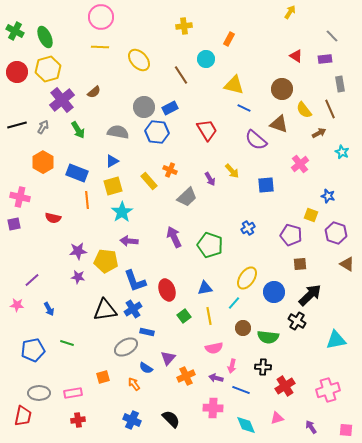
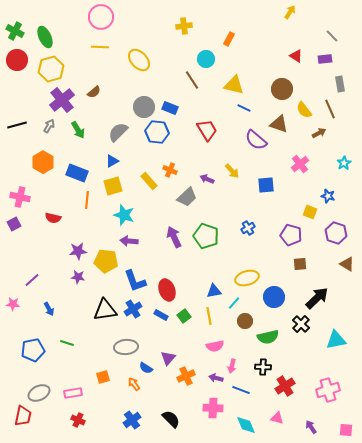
yellow hexagon at (48, 69): moved 3 px right
red circle at (17, 72): moved 12 px up
brown line at (181, 75): moved 11 px right, 5 px down
blue rectangle at (170, 108): rotated 49 degrees clockwise
gray arrow at (43, 127): moved 6 px right, 1 px up
gray semicircle at (118, 132): rotated 55 degrees counterclockwise
cyan star at (342, 152): moved 2 px right, 11 px down; rotated 16 degrees clockwise
purple arrow at (210, 179): moved 3 px left; rotated 144 degrees clockwise
orange line at (87, 200): rotated 12 degrees clockwise
cyan star at (122, 212): moved 2 px right, 3 px down; rotated 20 degrees counterclockwise
yellow square at (311, 215): moved 1 px left, 3 px up
purple square at (14, 224): rotated 16 degrees counterclockwise
green pentagon at (210, 245): moved 4 px left, 9 px up
yellow ellipse at (247, 278): rotated 40 degrees clockwise
blue triangle at (205, 288): moved 9 px right, 3 px down
blue circle at (274, 292): moved 5 px down
black arrow at (310, 295): moved 7 px right, 3 px down
pink star at (17, 305): moved 4 px left, 1 px up
black cross at (297, 321): moved 4 px right, 3 px down; rotated 12 degrees clockwise
brown circle at (243, 328): moved 2 px right, 7 px up
blue rectangle at (147, 332): moved 14 px right, 17 px up; rotated 16 degrees clockwise
green semicircle at (268, 337): rotated 20 degrees counterclockwise
gray ellipse at (126, 347): rotated 25 degrees clockwise
pink semicircle at (214, 348): moved 1 px right, 2 px up
gray ellipse at (39, 393): rotated 25 degrees counterclockwise
pink triangle at (277, 418): rotated 32 degrees clockwise
red cross at (78, 420): rotated 32 degrees clockwise
blue cross at (132, 420): rotated 30 degrees clockwise
